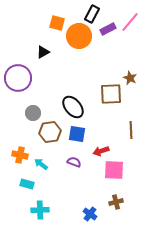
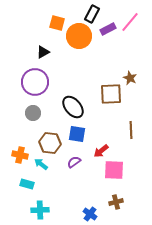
purple circle: moved 17 px right, 4 px down
brown hexagon: moved 11 px down; rotated 15 degrees clockwise
red arrow: rotated 21 degrees counterclockwise
purple semicircle: rotated 56 degrees counterclockwise
